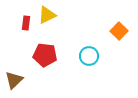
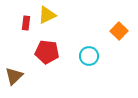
red pentagon: moved 2 px right, 3 px up
brown triangle: moved 4 px up
